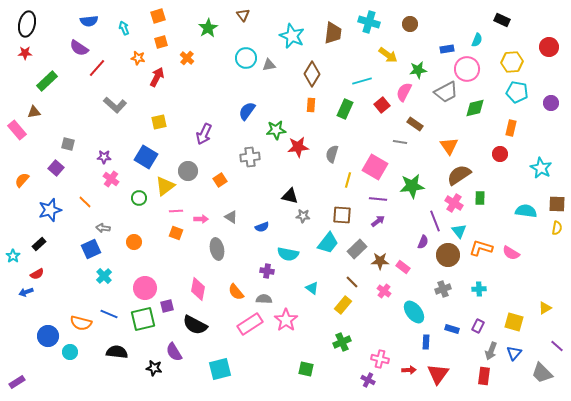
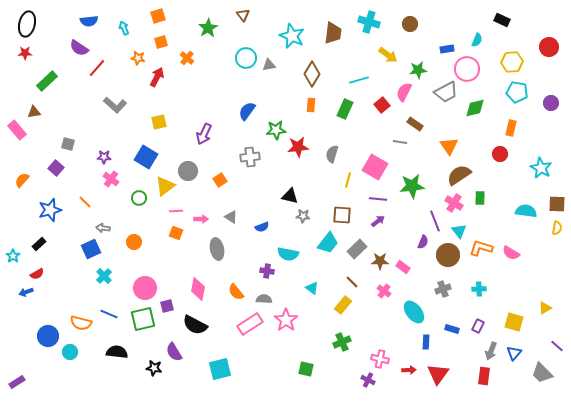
cyan line at (362, 81): moved 3 px left, 1 px up
